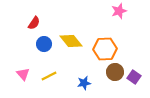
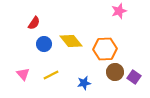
yellow line: moved 2 px right, 1 px up
